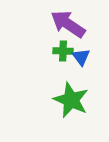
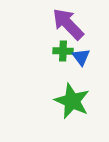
purple arrow: rotated 12 degrees clockwise
green star: moved 1 px right, 1 px down
